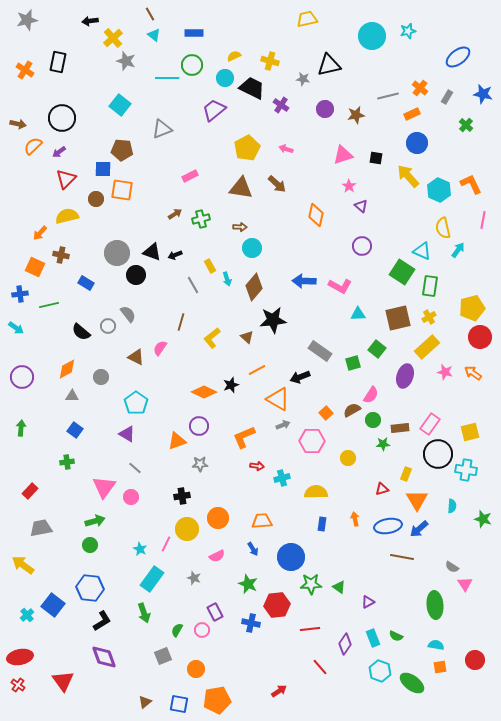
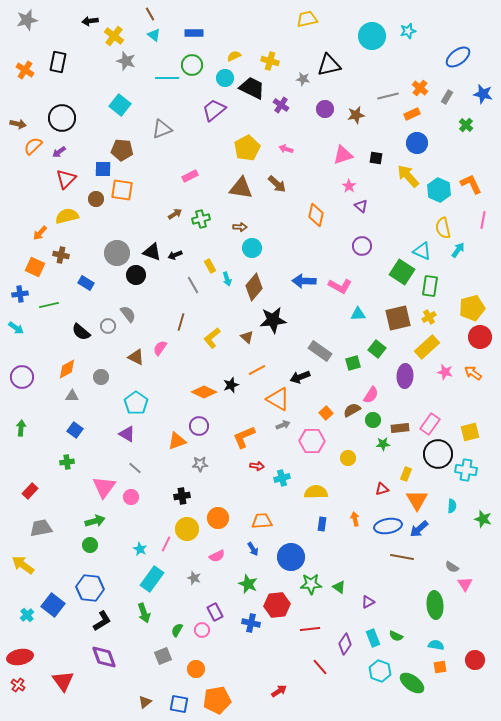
yellow cross at (113, 38): moved 1 px right, 2 px up; rotated 12 degrees counterclockwise
purple ellipse at (405, 376): rotated 15 degrees counterclockwise
